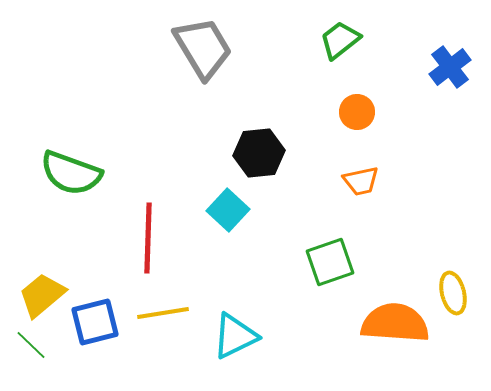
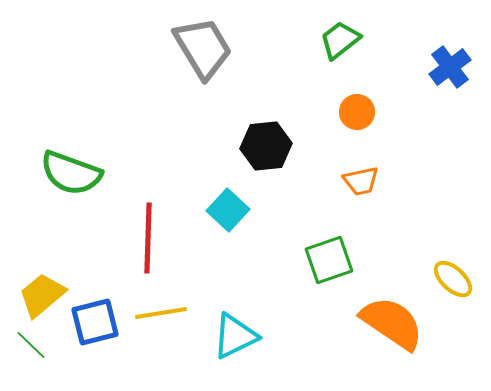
black hexagon: moved 7 px right, 7 px up
green square: moved 1 px left, 2 px up
yellow ellipse: moved 14 px up; rotated 33 degrees counterclockwise
yellow line: moved 2 px left
orange semicircle: moved 3 px left; rotated 30 degrees clockwise
